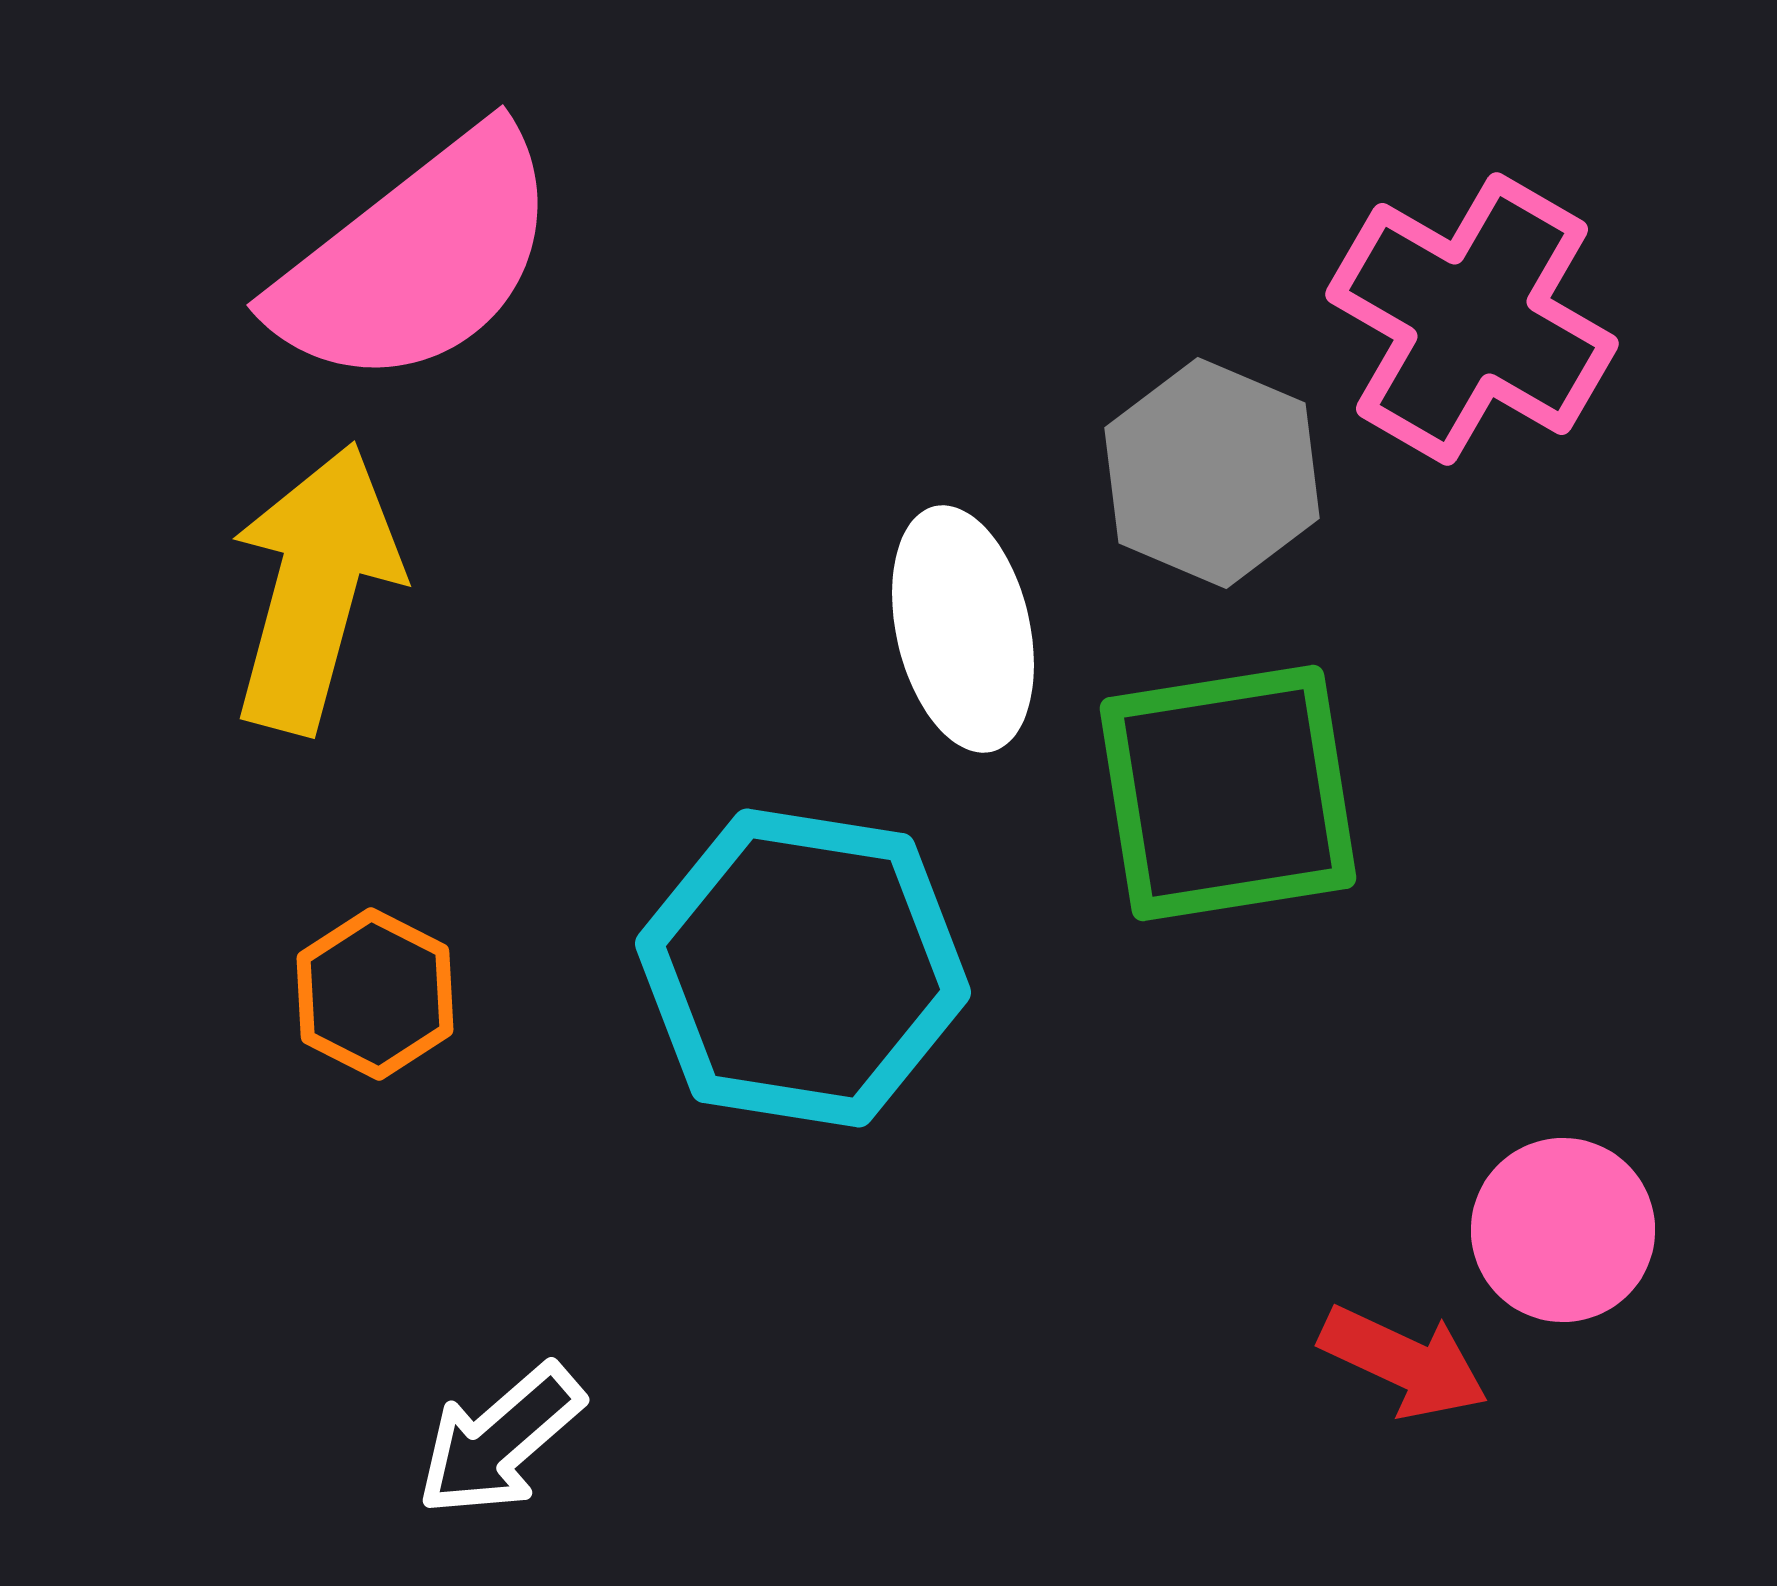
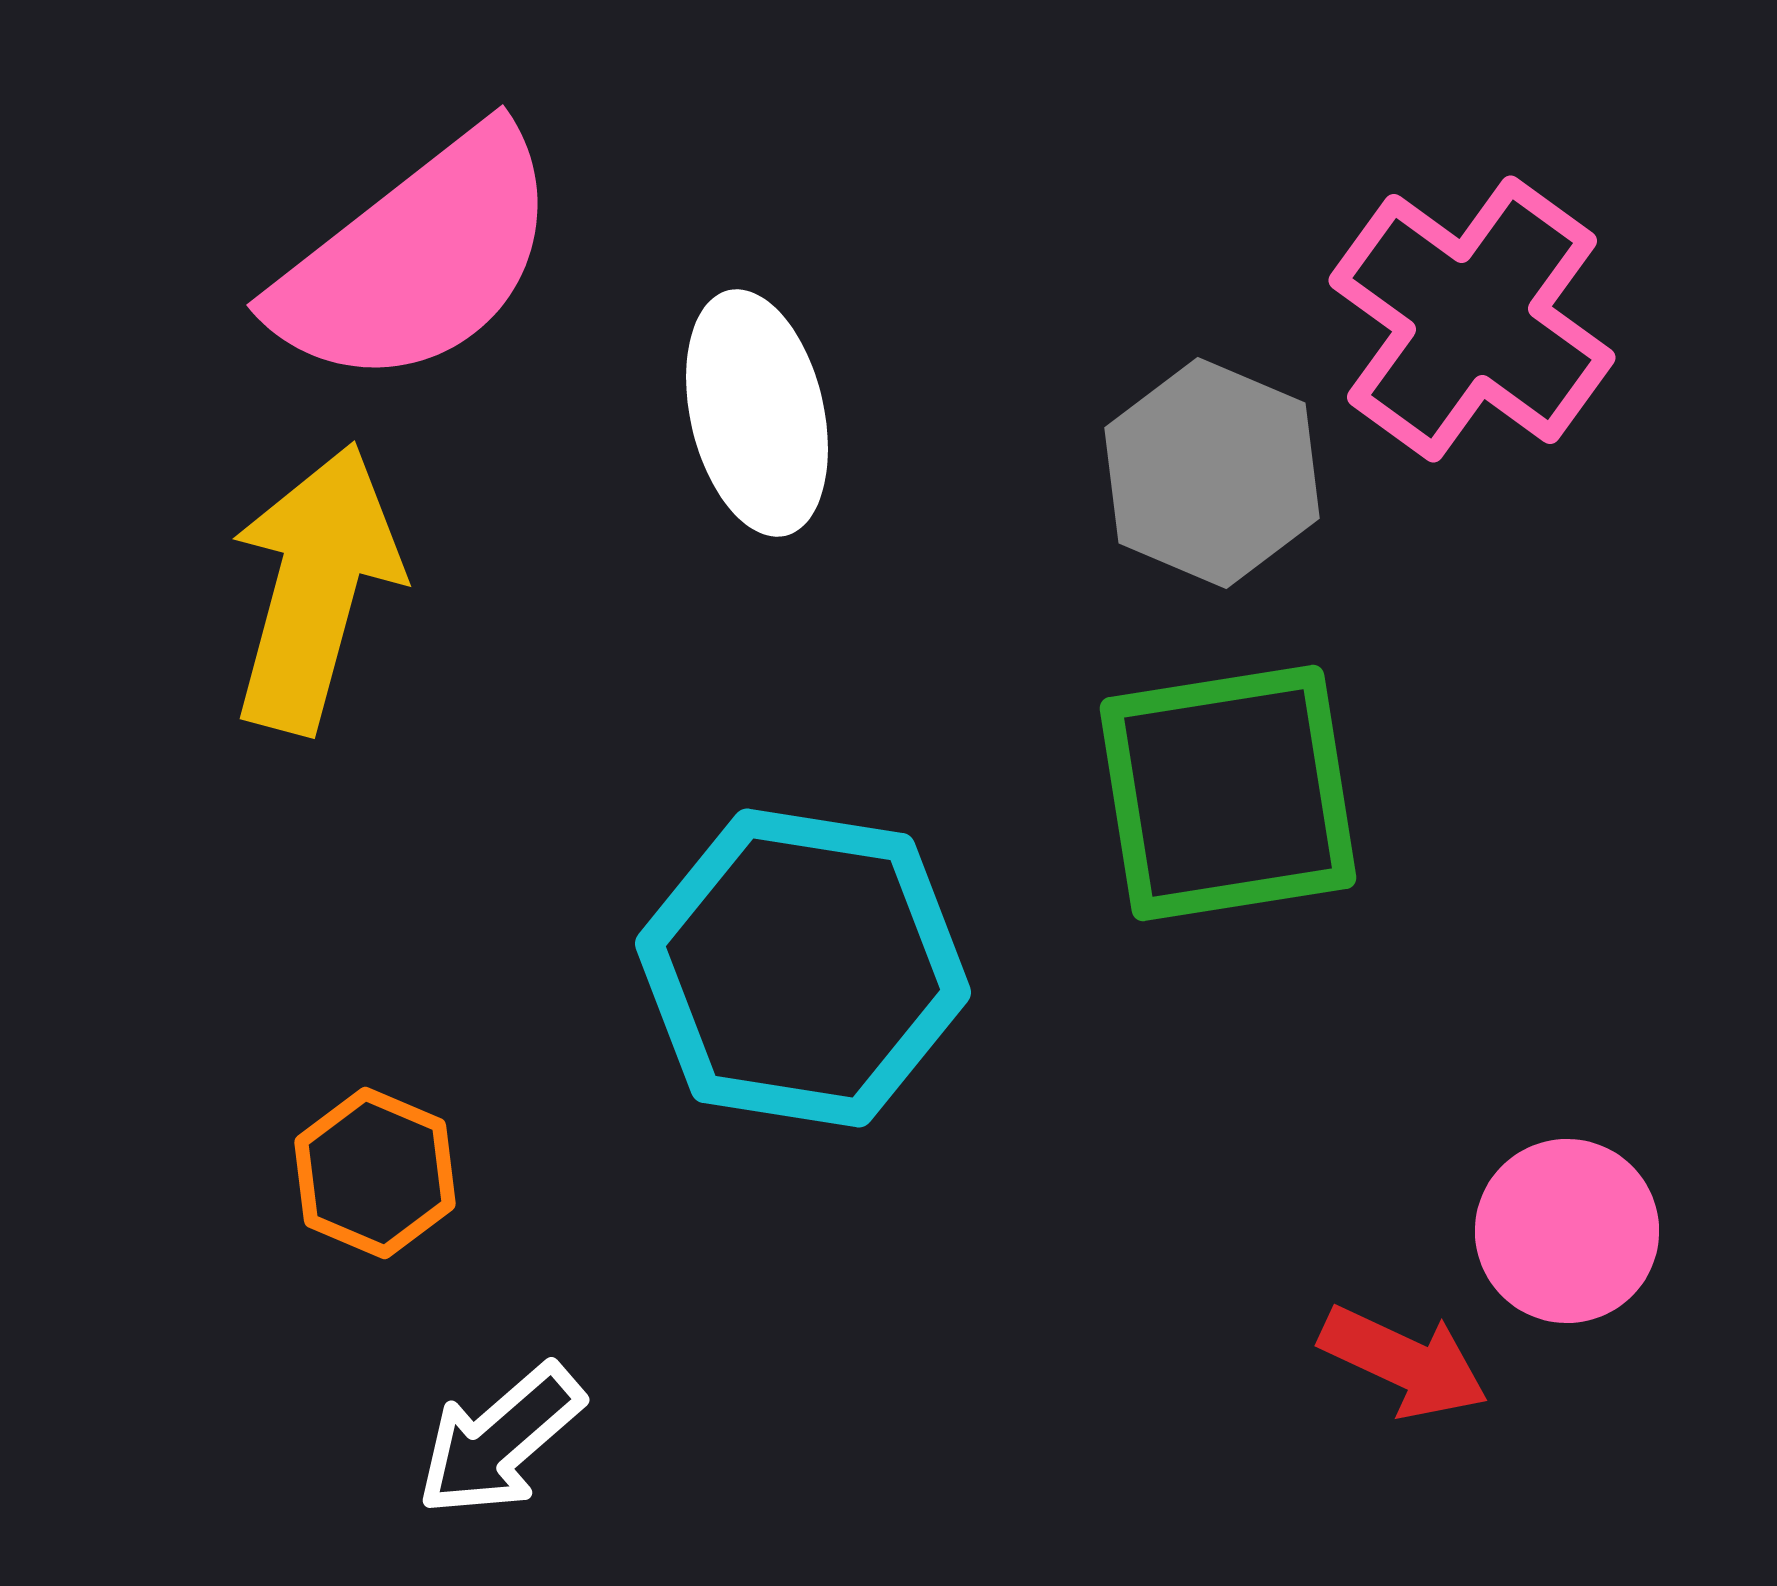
pink cross: rotated 6 degrees clockwise
white ellipse: moved 206 px left, 216 px up
orange hexagon: moved 179 px down; rotated 4 degrees counterclockwise
pink circle: moved 4 px right, 1 px down
